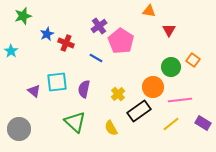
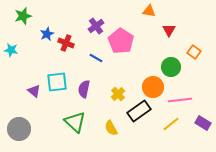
purple cross: moved 3 px left
cyan star: moved 1 px up; rotated 24 degrees counterclockwise
orange square: moved 1 px right, 8 px up
